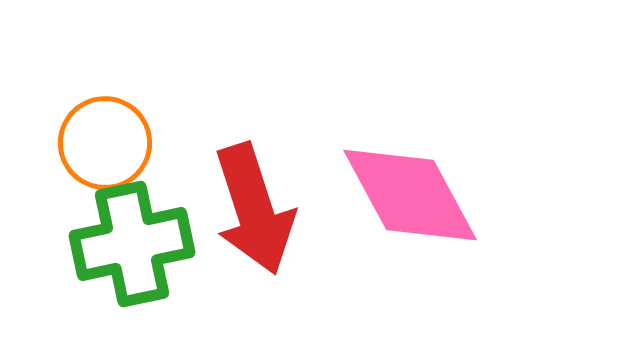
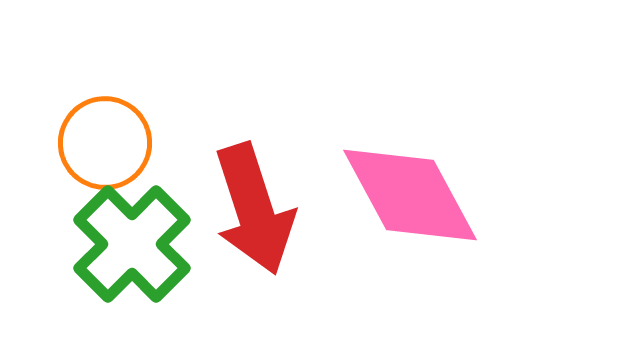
green cross: rotated 33 degrees counterclockwise
